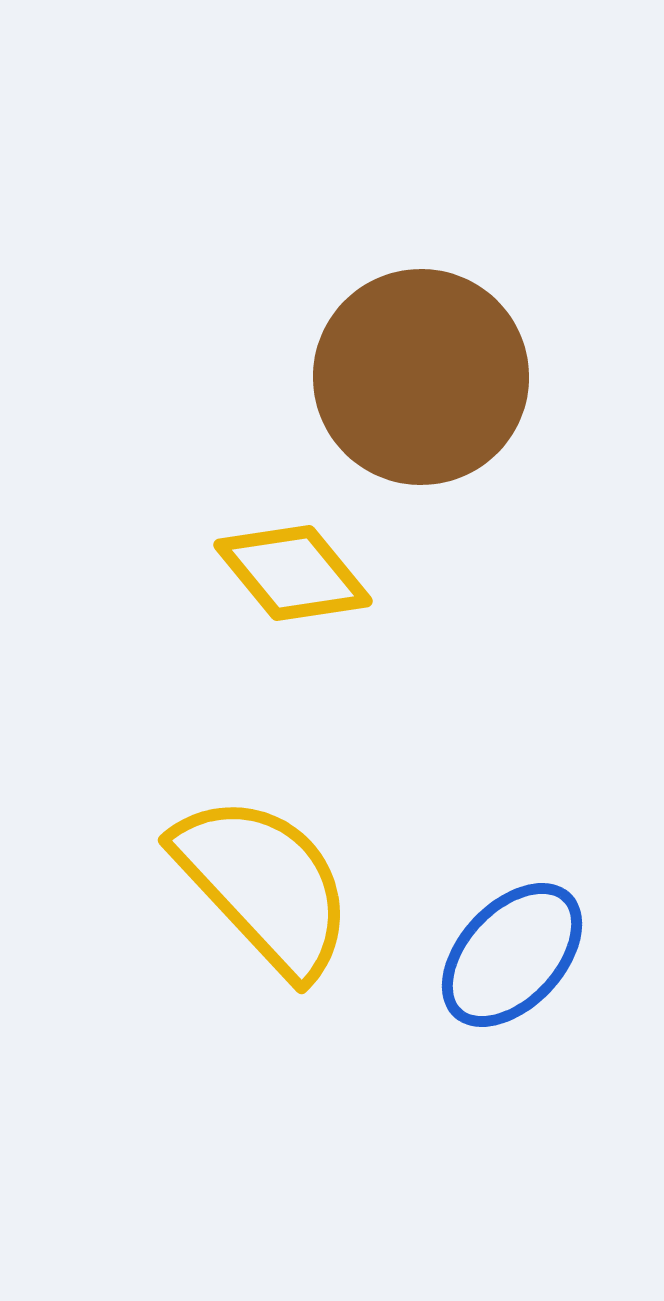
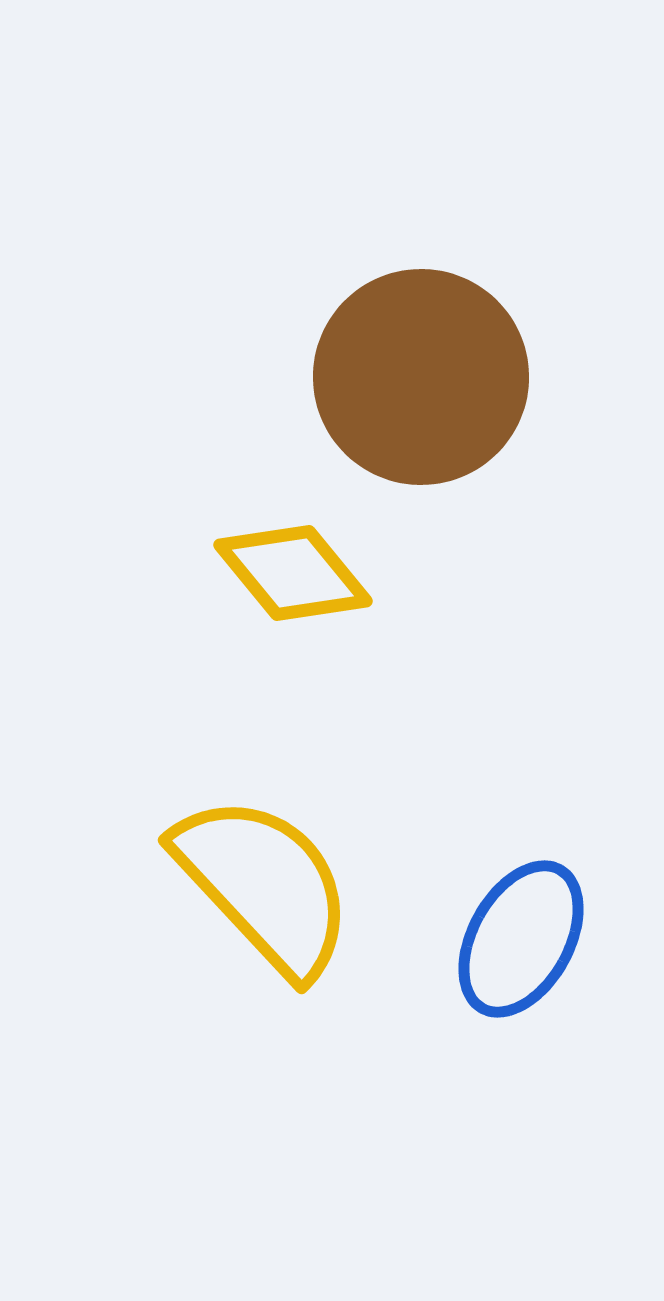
blue ellipse: moved 9 px right, 16 px up; rotated 14 degrees counterclockwise
